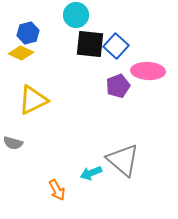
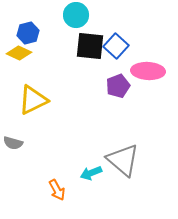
black square: moved 2 px down
yellow diamond: moved 2 px left
